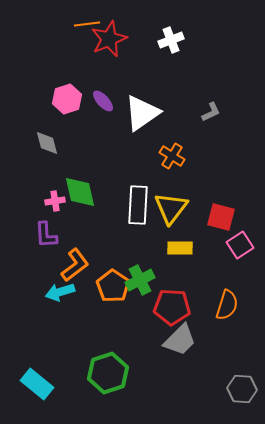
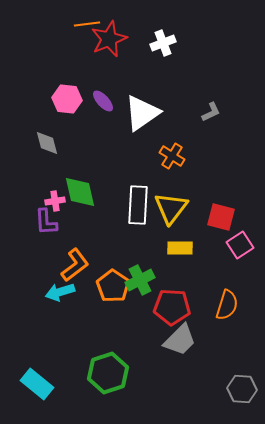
white cross: moved 8 px left, 3 px down
pink hexagon: rotated 24 degrees clockwise
purple L-shape: moved 13 px up
